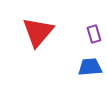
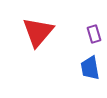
blue trapezoid: moved 1 px down; rotated 95 degrees counterclockwise
